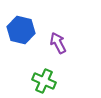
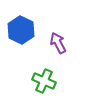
blue hexagon: rotated 12 degrees clockwise
